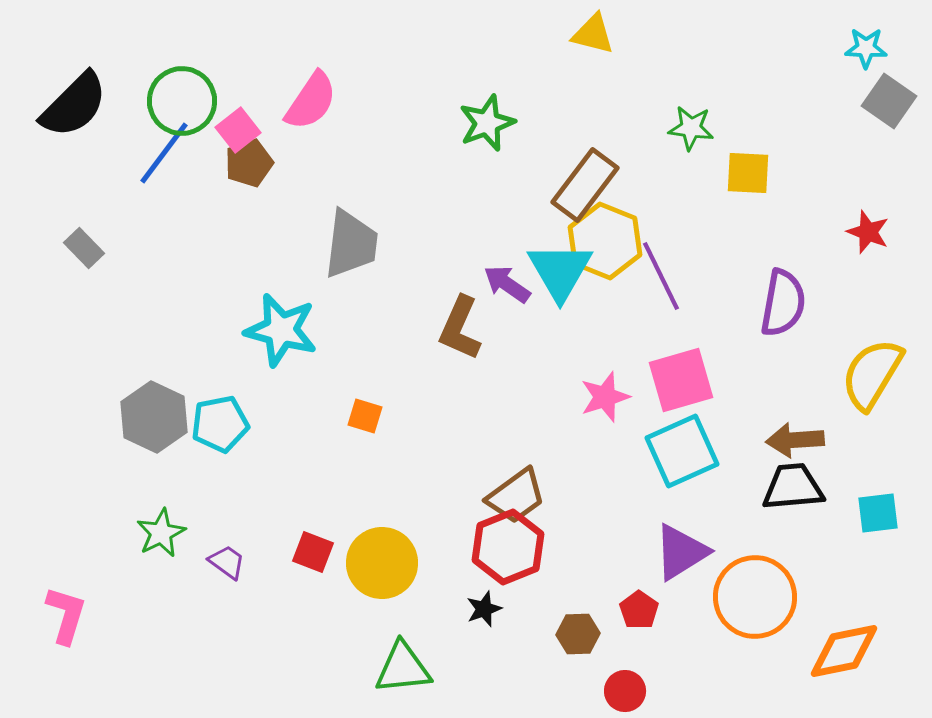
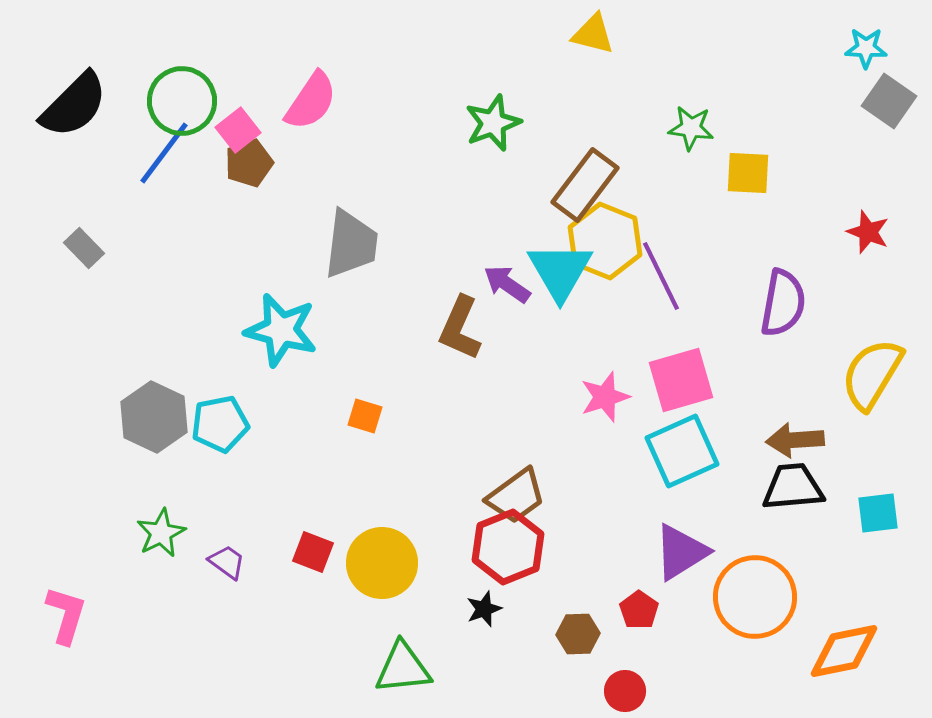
green star at (487, 123): moved 6 px right
